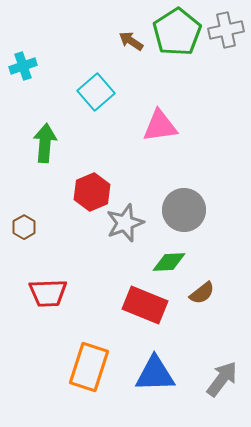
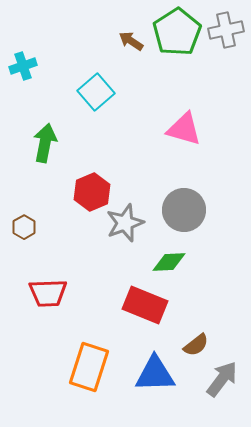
pink triangle: moved 24 px right, 3 px down; rotated 24 degrees clockwise
green arrow: rotated 6 degrees clockwise
brown semicircle: moved 6 px left, 52 px down
